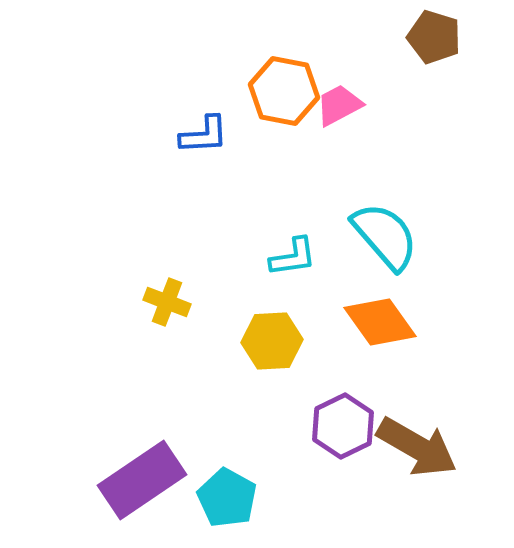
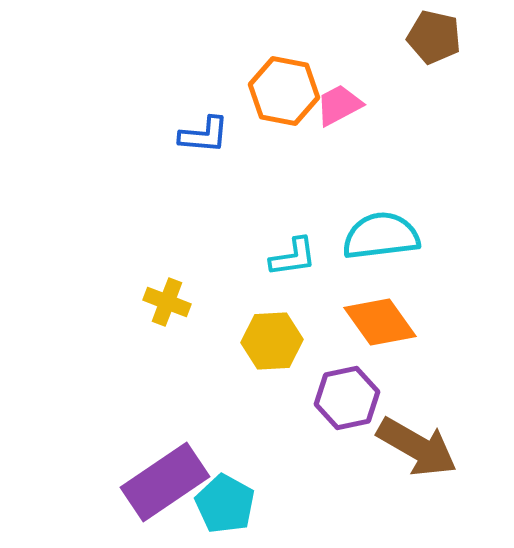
brown pentagon: rotated 4 degrees counterclockwise
blue L-shape: rotated 8 degrees clockwise
cyan semicircle: moved 4 px left; rotated 56 degrees counterclockwise
purple hexagon: moved 4 px right, 28 px up; rotated 14 degrees clockwise
purple rectangle: moved 23 px right, 2 px down
cyan pentagon: moved 2 px left, 6 px down
